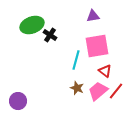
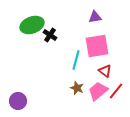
purple triangle: moved 2 px right, 1 px down
